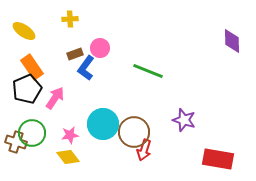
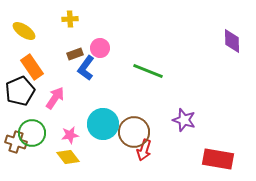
black pentagon: moved 7 px left, 2 px down
